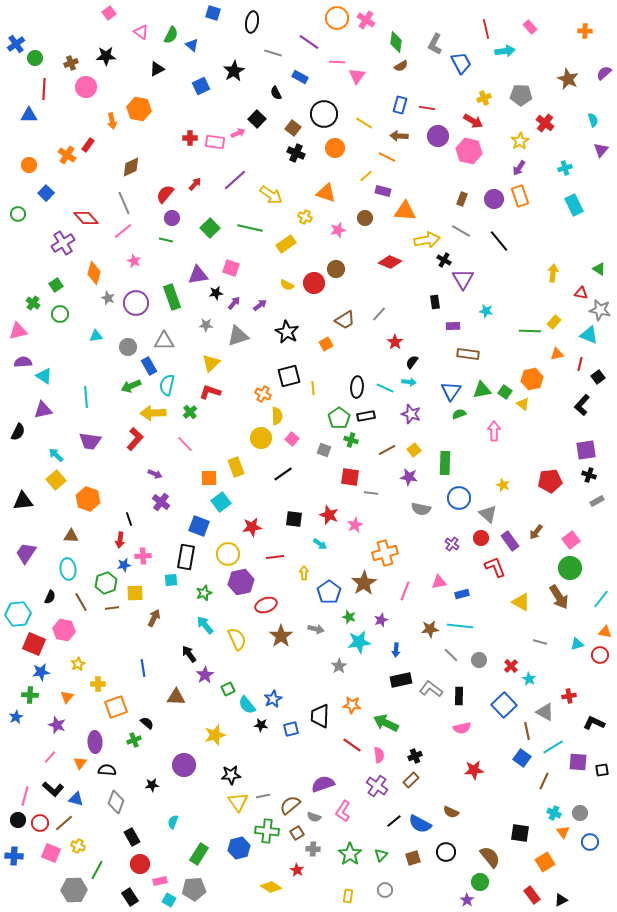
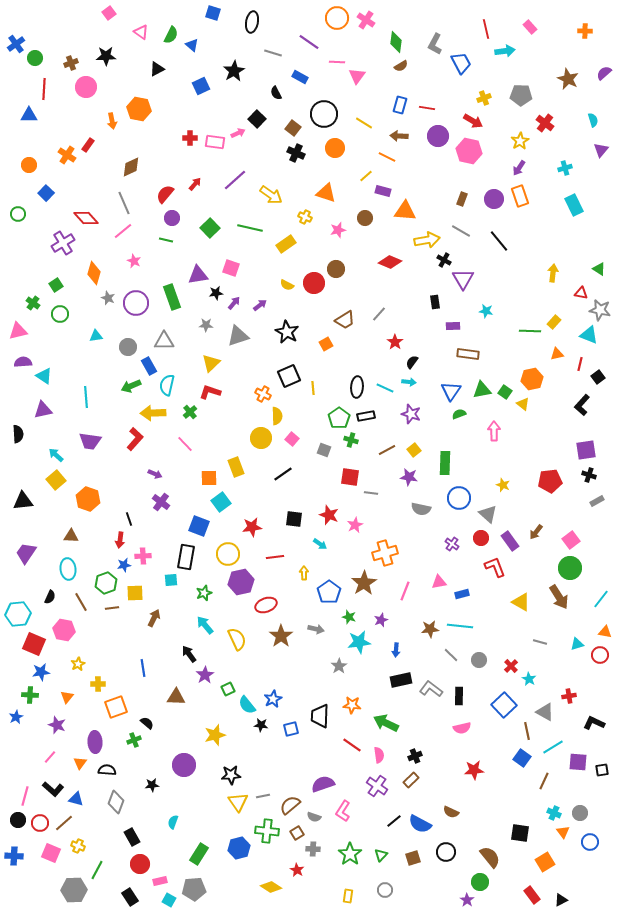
black square at (289, 376): rotated 10 degrees counterclockwise
black semicircle at (18, 432): moved 2 px down; rotated 30 degrees counterclockwise
